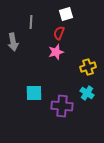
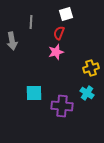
gray arrow: moved 1 px left, 1 px up
yellow cross: moved 3 px right, 1 px down
